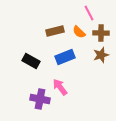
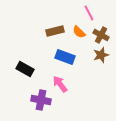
brown cross: moved 2 px down; rotated 28 degrees clockwise
blue rectangle: rotated 42 degrees clockwise
black rectangle: moved 6 px left, 8 px down
pink arrow: moved 3 px up
purple cross: moved 1 px right, 1 px down
